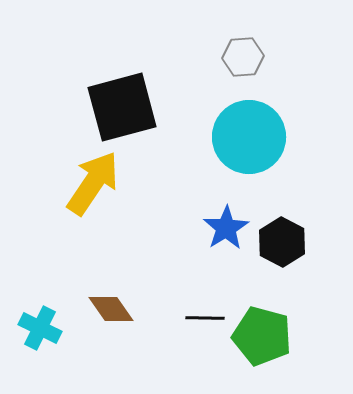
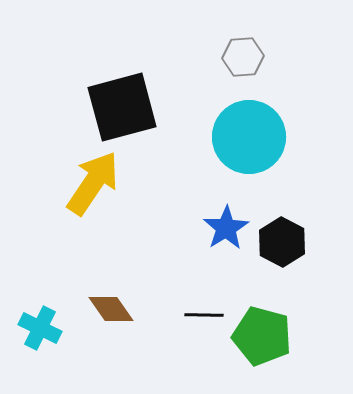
black line: moved 1 px left, 3 px up
